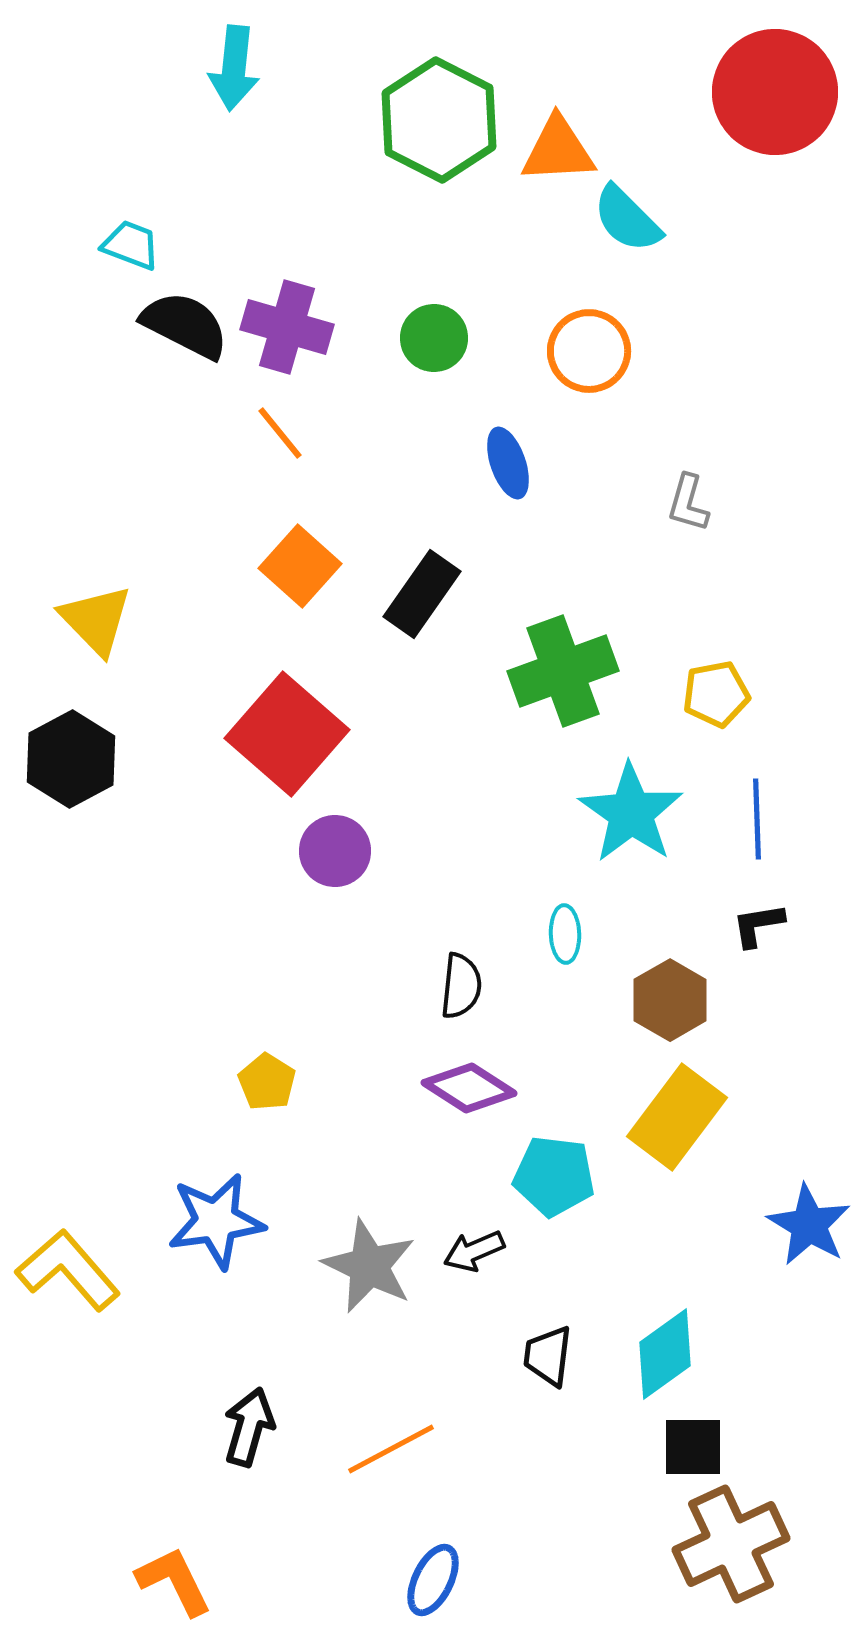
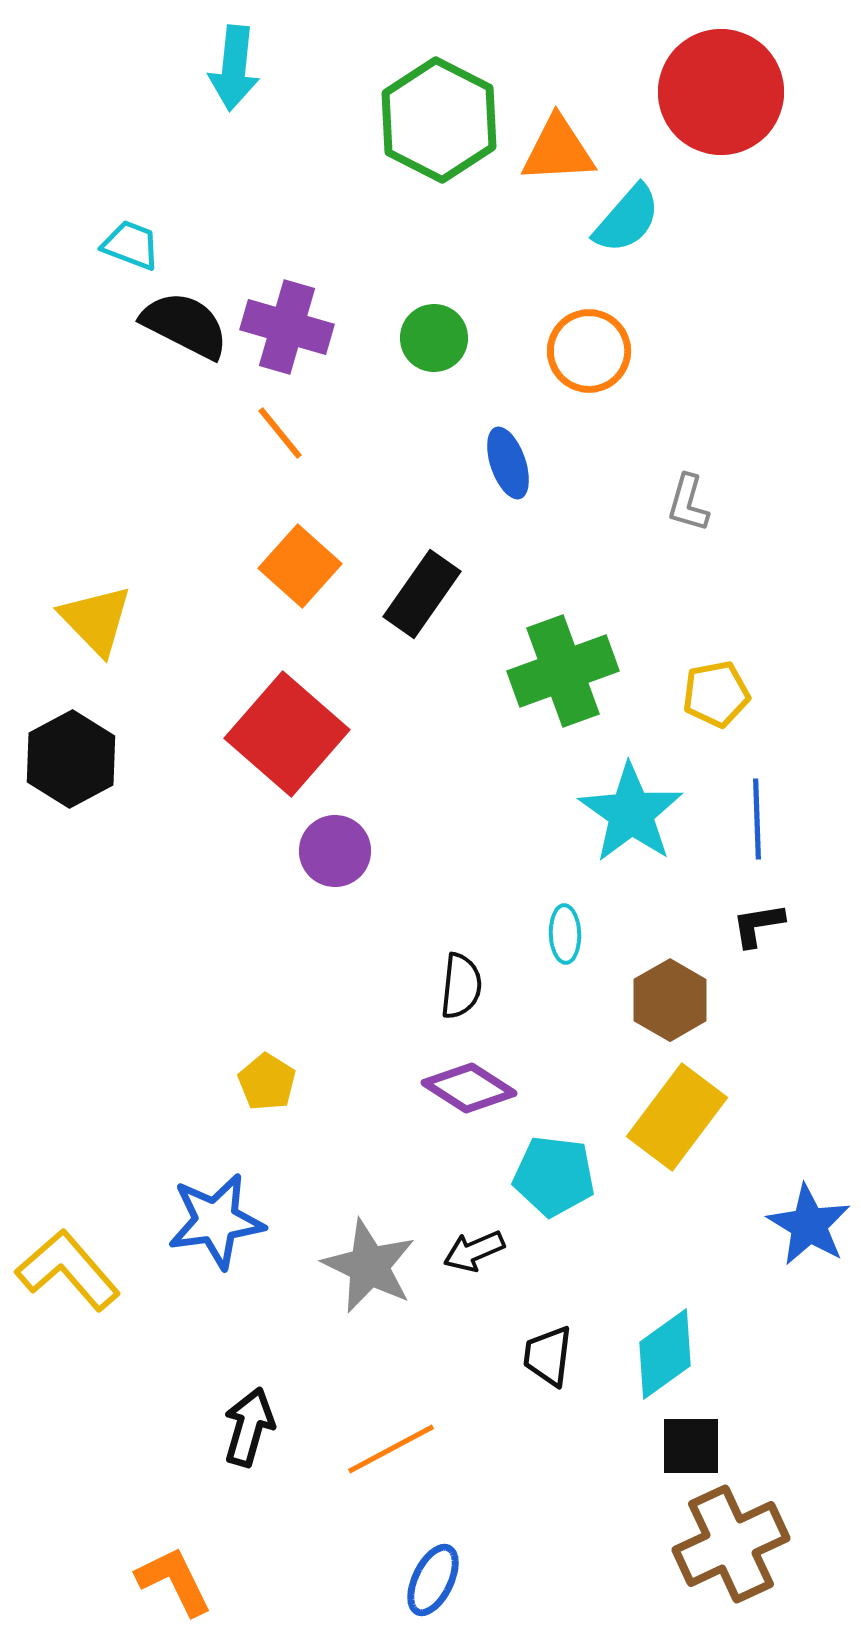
red circle at (775, 92): moved 54 px left
cyan semicircle at (627, 219): rotated 94 degrees counterclockwise
black square at (693, 1447): moved 2 px left, 1 px up
